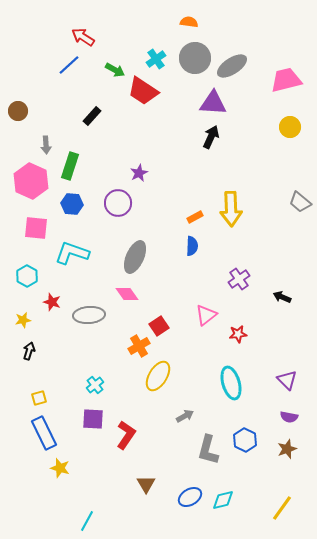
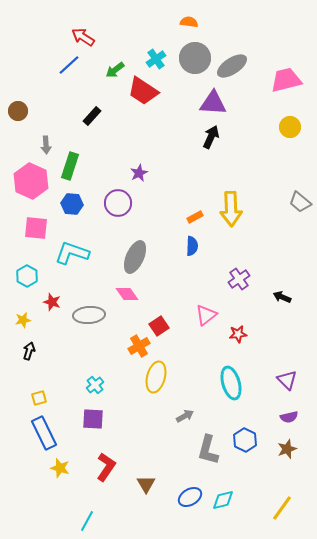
green arrow at (115, 70): rotated 114 degrees clockwise
yellow ellipse at (158, 376): moved 2 px left, 1 px down; rotated 16 degrees counterclockwise
purple semicircle at (289, 417): rotated 24 degrees counterclockwise
red L-shape at (126, 435): moved 20 px left, 32 px down
